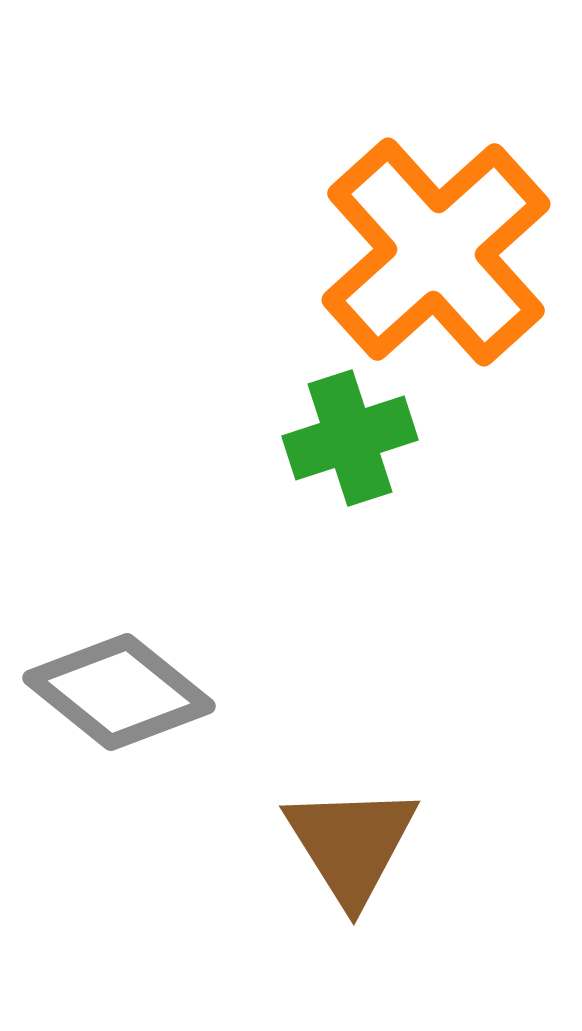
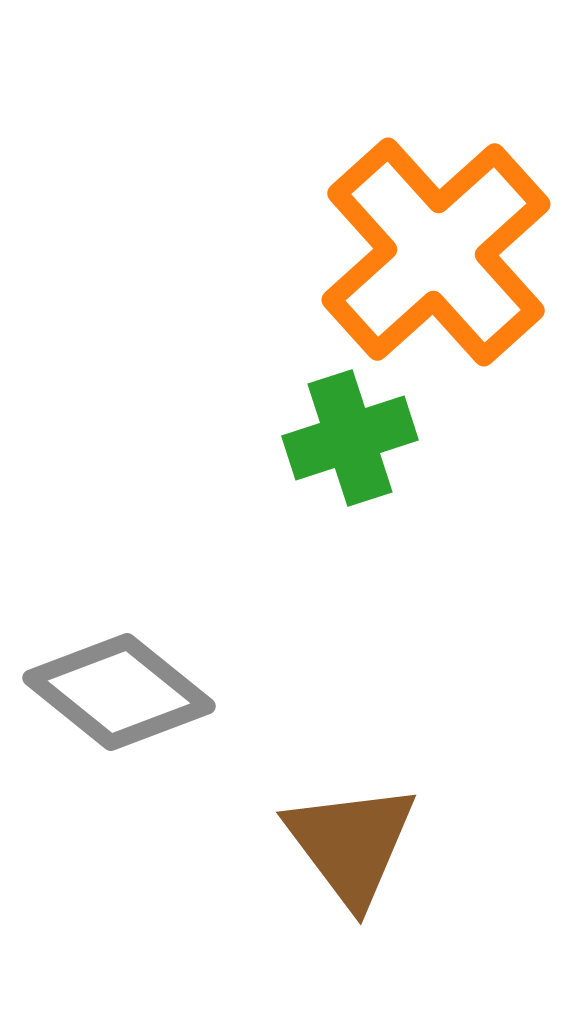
brown triangle: rotated 5 degrees counterclockwise
